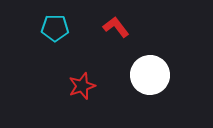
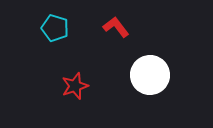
cyan pentagon: rotated 16 degrees clockwise
red star: moved 7 px left
